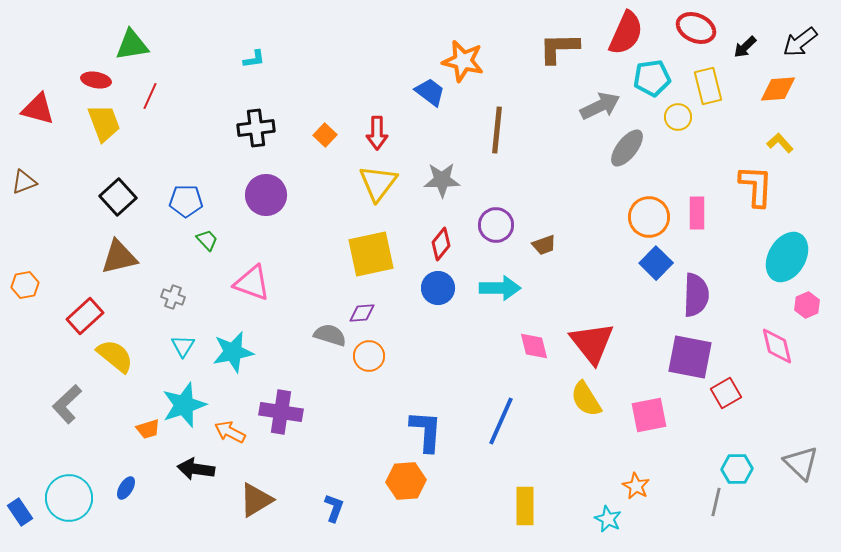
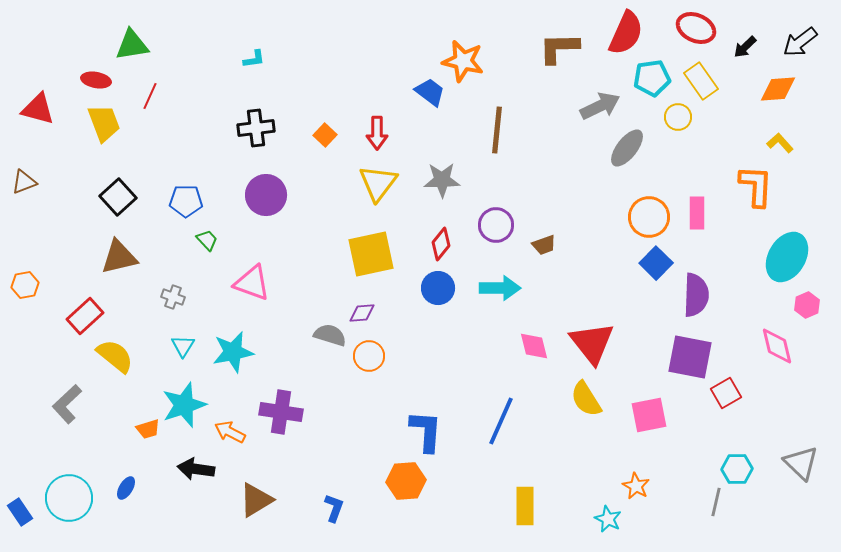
yellow rectangle at (708, 86): moved 7 px left, 5 px up; rotated 21 degrees counterclockwise
